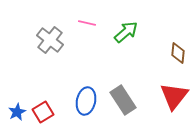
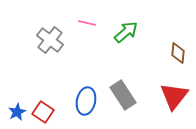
gray rectangle: moved 5 px up
red square: rotated 25 degrees counterclockwise
